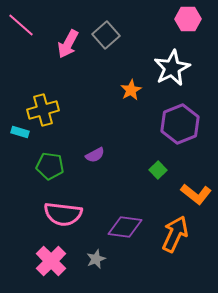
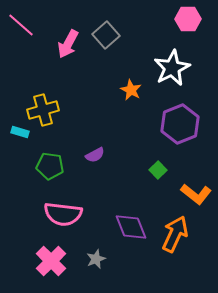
orange star: rotated 15 degrees counterclockwise
purple diamond: moved 6 px right; rotated 60 degrees clockwise
